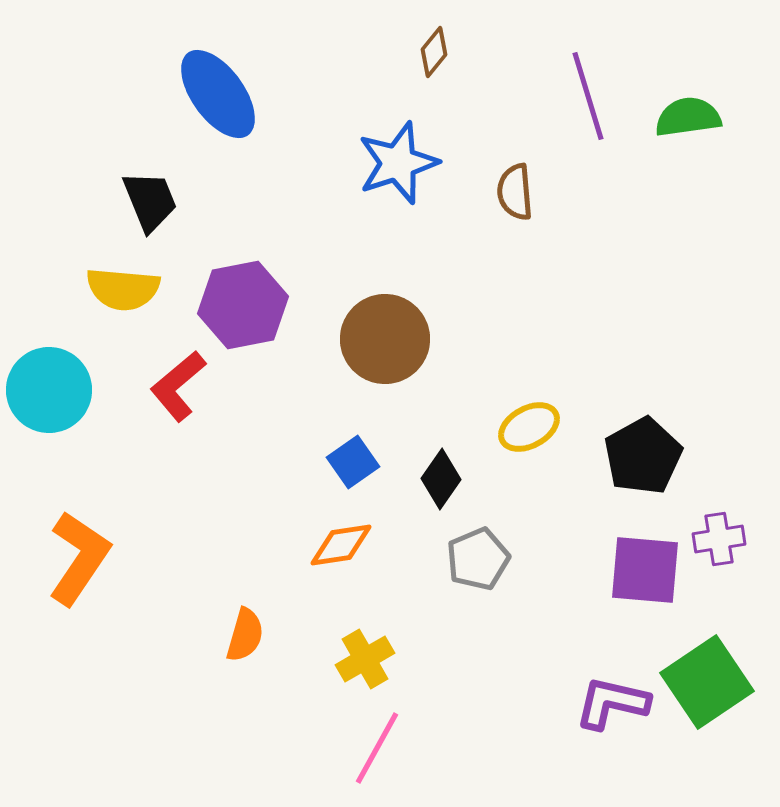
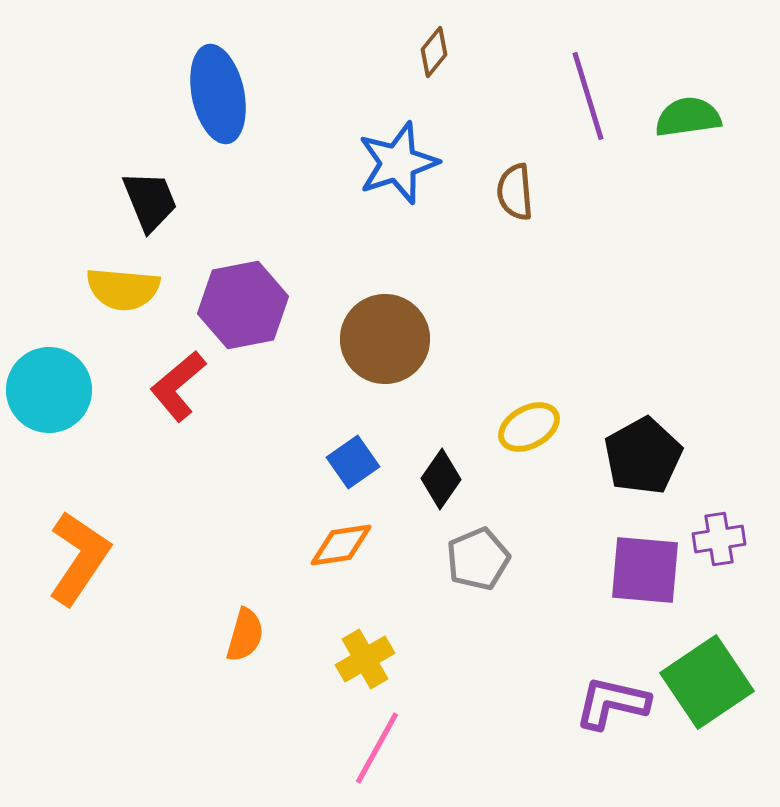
blue ellipse: rotated 24 degrees clockwise
